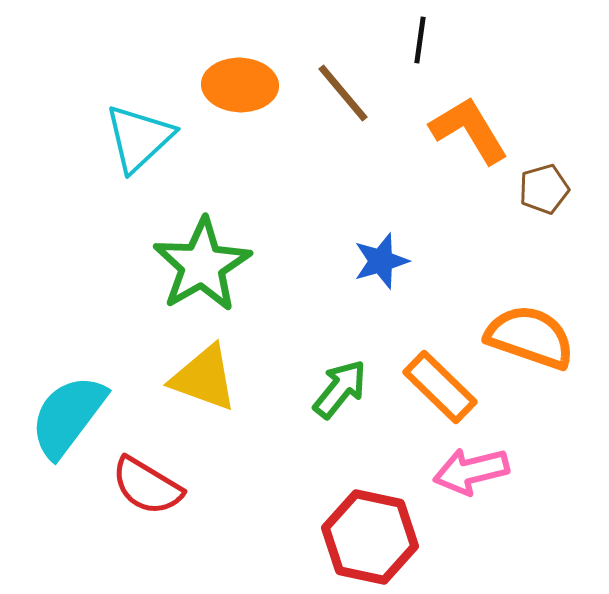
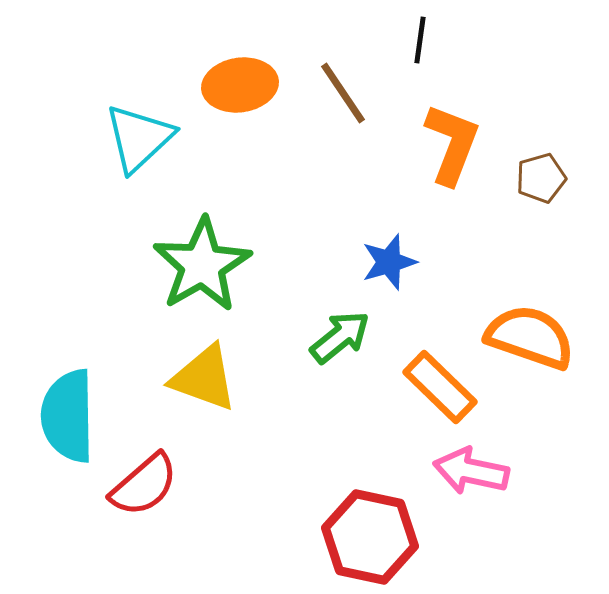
orange ellipse: rotated 10 degrees counterclockwise
brown line: rotated 6 degrees clockwise
orange L-shape: moved 17 px left, 14 px down; rotated 52 degrees clockwise
brown pentagon: moved 3 px left, 11 px up
blue star: moved 8 px right, 1 px down
green arrow: moved 52 px up; rotated 12 degrees clockwise
cyan semicircle: rotated 38 degrees counterclockwise
pink arrow: rotated 26 degrees clockwise
red semicircle: moved 3 px left, 1 px up; rotated 72 degrees counterclockwise
